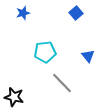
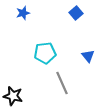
cyan pentagon: moved 1 px down
gray line: rotated 20 degrees clockwise
black star: moved 1 px left, 1 px up
